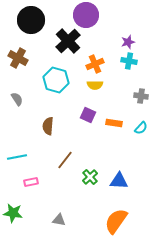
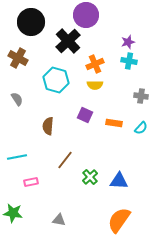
black circle: moved 2 px down
purple square: moved 3 px left
orange semicircle: moved 3 px right, 1 px up
